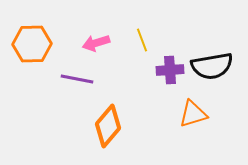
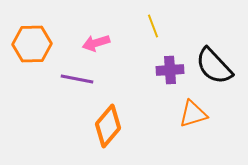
yellow line: moved 11 px right, 14 px up
black semicircle: moved 2 px right; rotated 57 degrees clockwise
